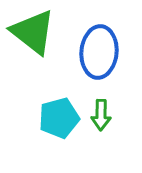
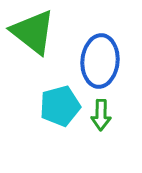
blue ellipse: moved 1 px right, 9 px down
cyan pentagon: moved 1 px right, 12 px up
